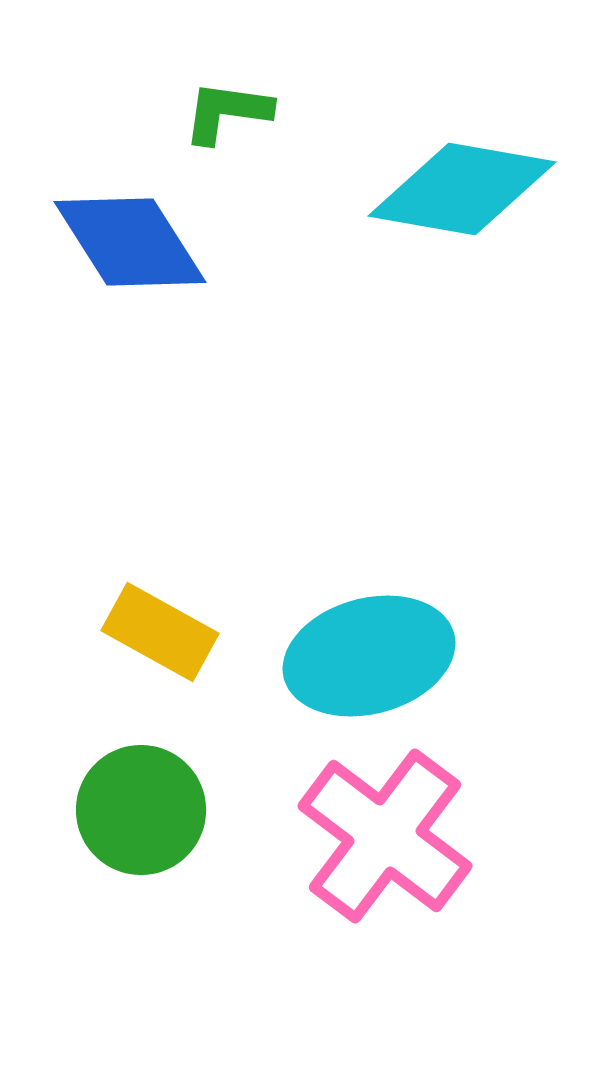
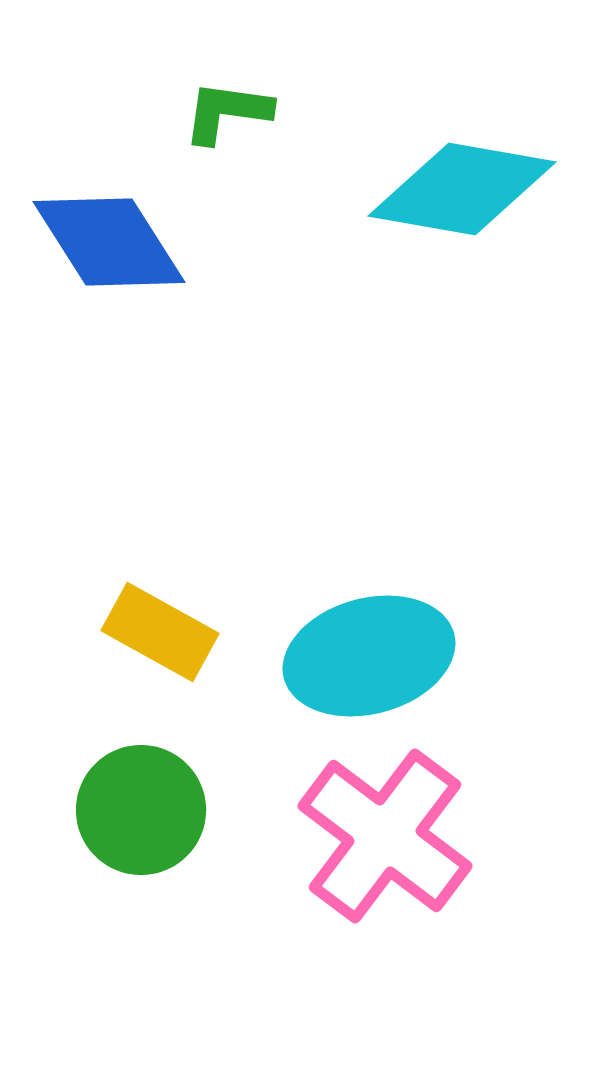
blue diamond: moved 21 px left
